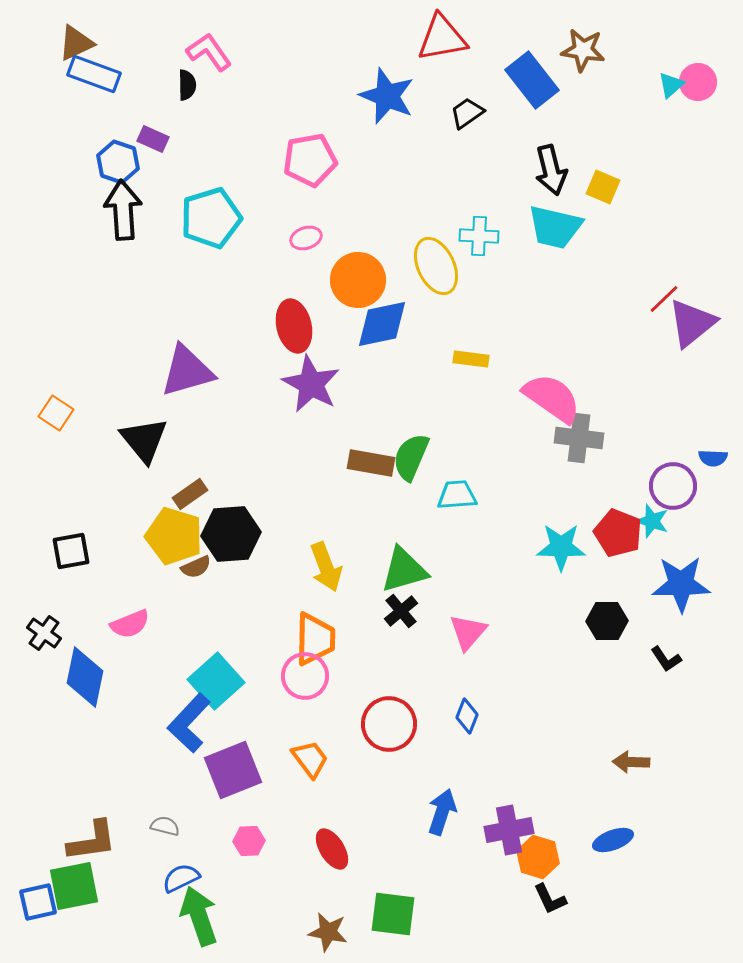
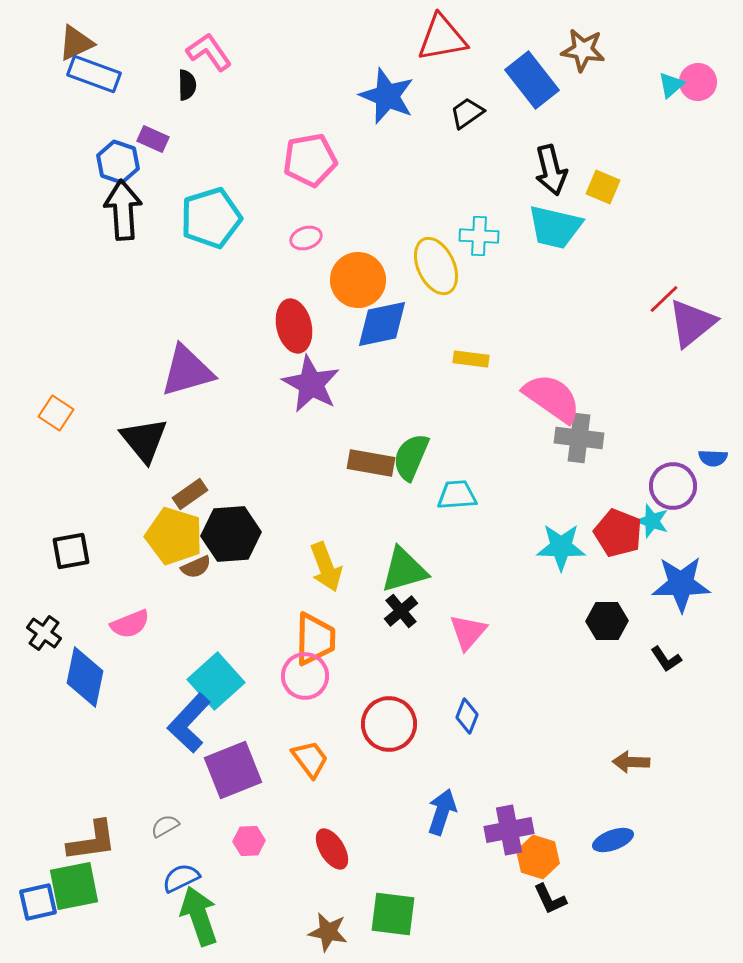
gray semicircle at (165, 826): rotated 44 degrees counterclockwise
